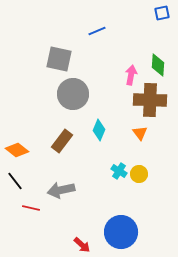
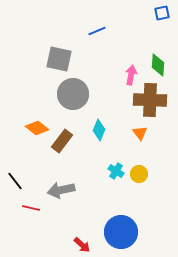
orange diamond: moved 20 px right, 22 px up
cyan cross: moved 3 px left
